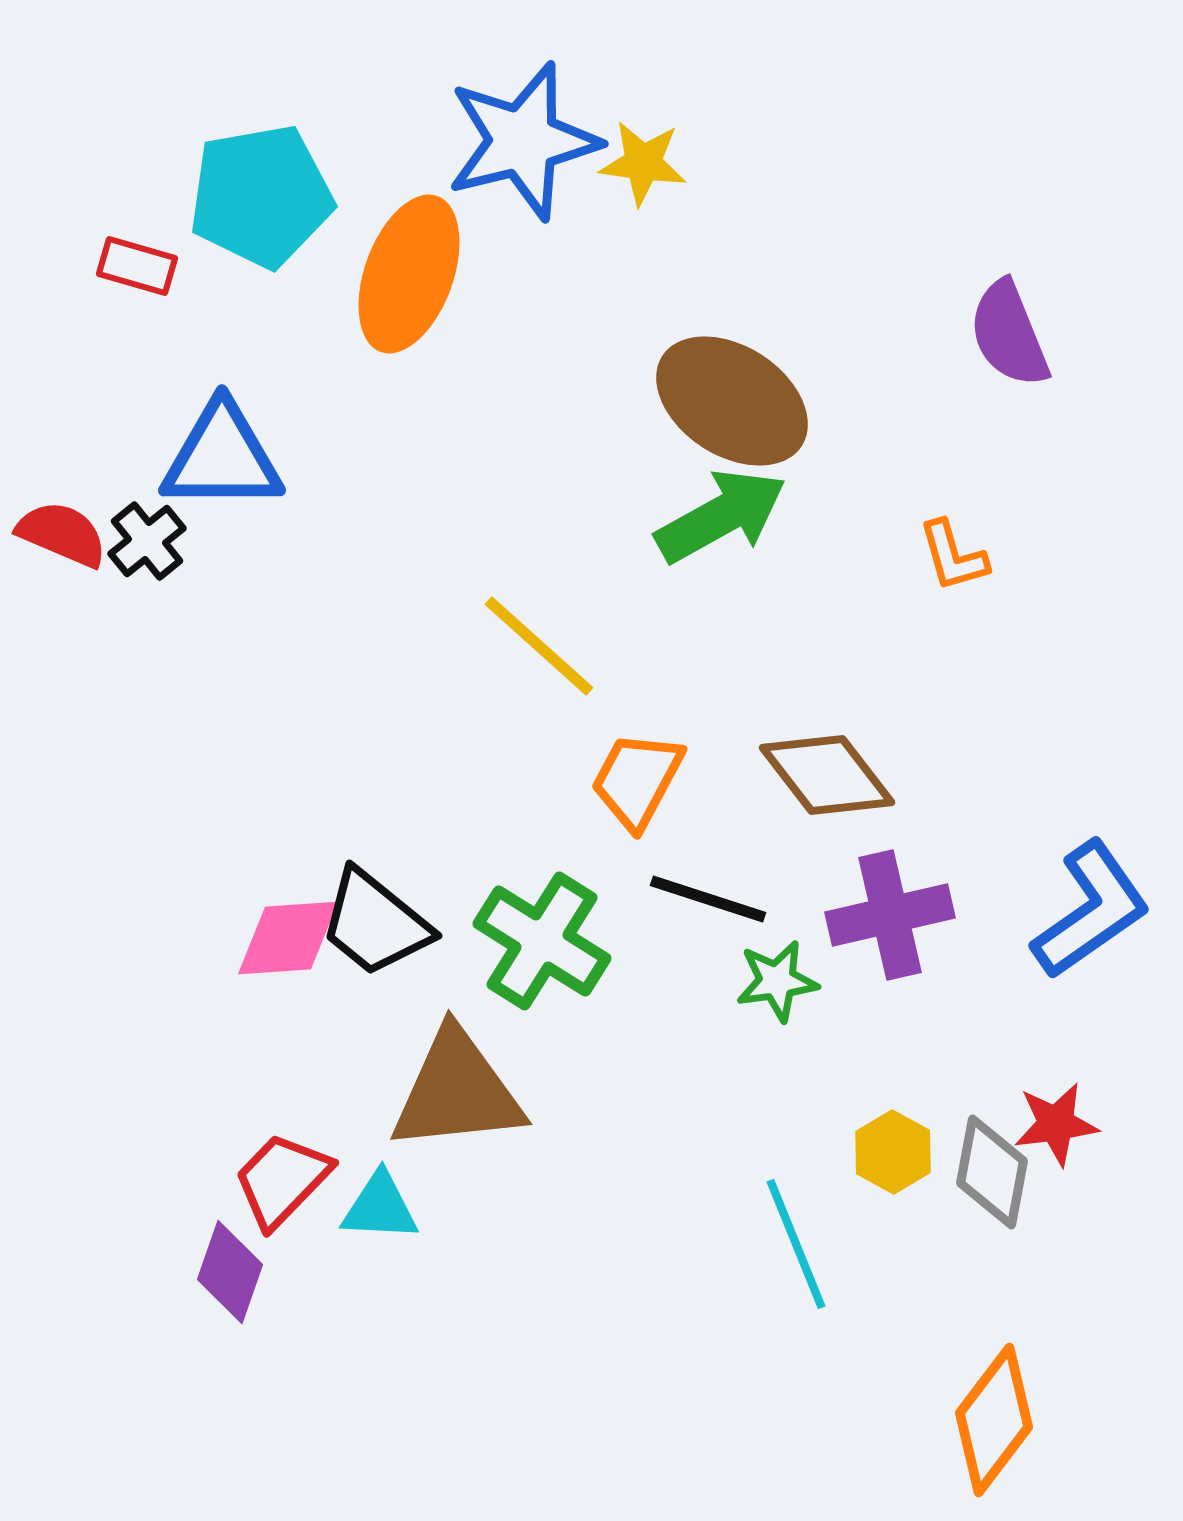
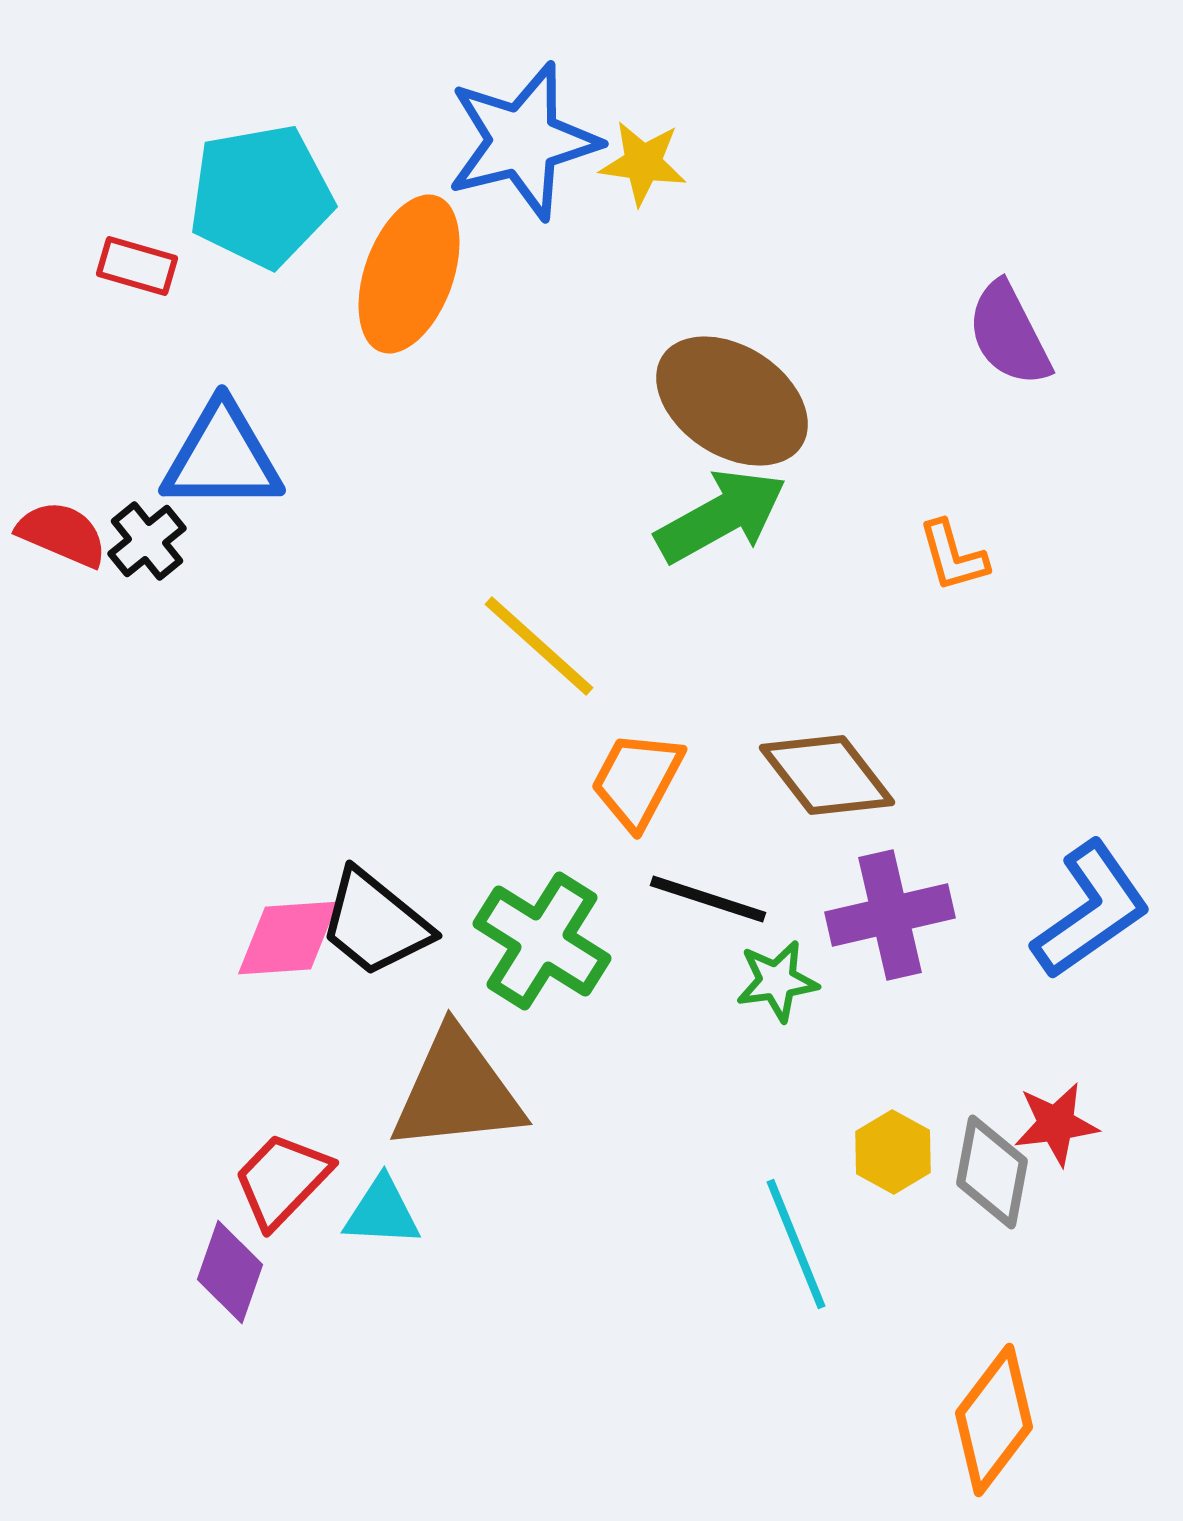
purple semicircle: rotated 5 degrees counterclockwise
cyan triangle: moved 2 px right, 5 px down
